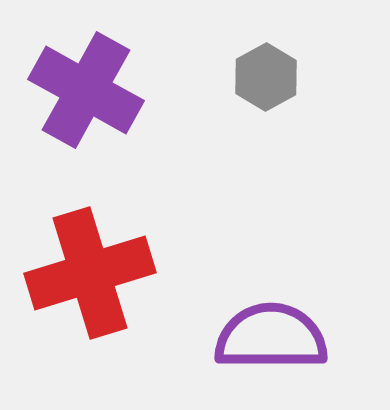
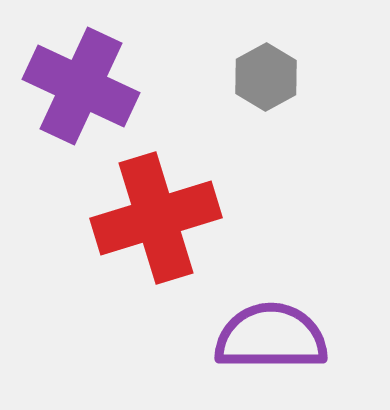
purple cross: moved 5 px left, 4 px up; rotated 4 degrees counterclockwise
red cross: moved 66 px right, 55 px up
